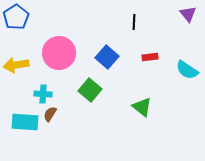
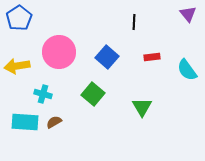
blue pentagon: moved 3 px right, 1 px down
pink circle: moved 1 px up
red rectangle: moved 2 px right
yellow arrow: moved 1 px right, 1 px down
cyan semicircle: rotated 20 degrees clockwise
green square: moved 3 px right, 4 px down
cyan cross: rotated 12 degrees clockwise
green triangle: rotated 20 degrees clockwise
brown semicircle: moved 4 px right, 8 px down; rotated 28 degrees clockwise
